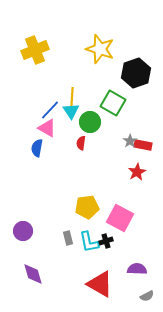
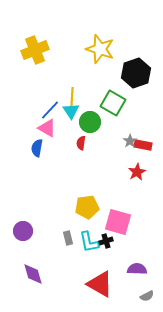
pink square: moved 2 px left, 4 px down; rotated 12 degrees counterclockwise
